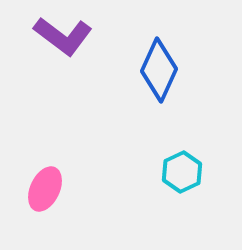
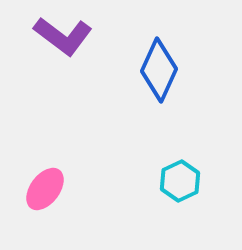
cyan hexagon: moved 2 px left, 9 px down
pink ellipse: rotated 12 degrees clockwise
